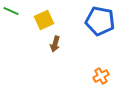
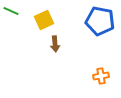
brown arrow: rotated 21 degrees counterclockwise
orange cross: rotated 21 degrees clockwise
